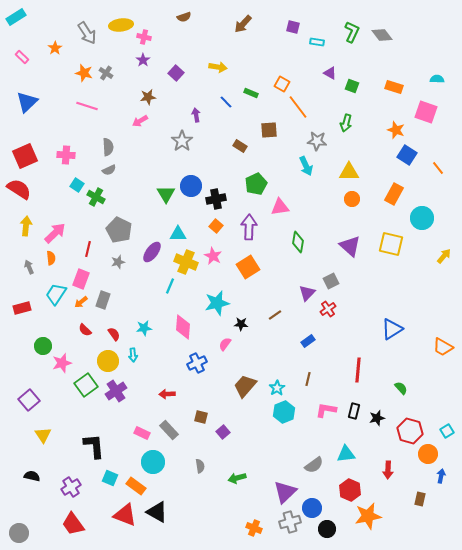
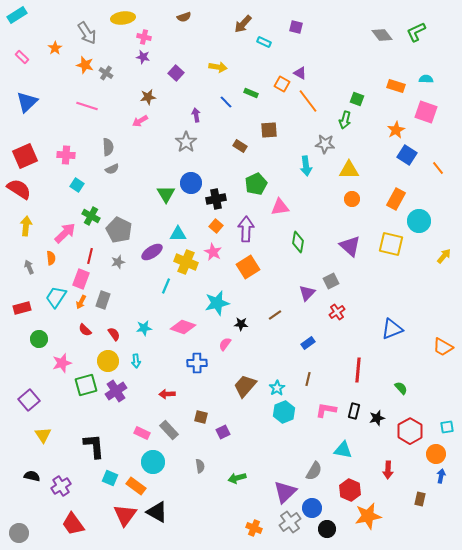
cyan rectangle at (16, 17): moved 1 px right, 2 px up
yellow ellipse at (121, 25): moved 2 px right, 7 px up
purple square at (293, 27): moved 3 px right
green L-shape at (352, 32): moved 64 px right; rotated 140 degrees counterclockwise
cyan rectangle at (317, 42): moved 53 px left; rotated 16 degrees clockwise
purple star at (143, 60): moved 3 px up; rotated 24 degrees counterclockwise
orange star at (84, 73): moved 1 px right, 8 px up
purple triangle at (330, 73): moved 30 px left
cyan semicircle at (437, 79): moved 11 px left
green square at (352, 86): moved 5 px right, 13 px down
orange rectangle at (394, 87): moved 2 px right, 1 px up
orange line at (298, 107): moved 10 px right, 6 px up
green arrow at (346, 123): moved 1 px left, 3 px up
orange star at (396, 130): rotated 24 degrees clockwise
gray star at (182, 141): moved 4 px right, 1 px down
gray star at (317, 141): moved 8 px right, 3 px down
cyan arrow at (306, 166): rotated 18 degrees clockwise
gray semicircle at (109, 170): moved 3 px right, 1 px up
yellow triangle at (349, 172): moved 2 px up
blue circle at (191, 186): moved 3 px up
orange rectangle at (394, 194): moved 2 px right, 5 px down
green cross at (96, 197): moved 5 px left, 19 px down
cyan circle at (422, 218): moved 3 px left, 3 px down
purple arrow at (249, 227): moved 3 px left, 2 px down
pink arrow at (55, 233): moved 10 px right
red line at (88, 249): moved 2 px right, 7 px down
purple ellipse at (152, 252): rotated 20 degrees clockwise
pink star at (213, 256): moved 4 px up
cyan line at (170, 286): moved 4 px left
cyan trapezoid at (56, 294): moved 3 px down
orange arrow at (81, 302): rotated 24 degrees counterclockwise
red cross at (328, 309): moved 9 px right, 3 px down
pink diamond at (183, 327): rotated 75 degrees counterclockwise
blue triangle at (392, 329): rotated 10 degrees clockwise
blue rectangle at (308, 341): moved 2 px down
green circle at (43, 346): moved 4 px left, 7 px up
cyan arrow at (133, 355): moved 3 px right, 6 px down
blue cross at (197, 363): rotated 24 degrees clockwise
green square at (86, 385): rotated 20 degrees clockwise
red hexagon at (410, 431): rotated 15 degrees clockwise
cyan square at (447, 431): moved 4 px up; rotated 24 degrees clockwise
purple square at (223, 432): rotated 16 degrees clockwise
cyan triangle at (346, 454): moved 3 px left, 4 px up; rotated 18 degrees clockwise
orange circle at (428, 454): moved 8 px right
gray semicircle at (314, 465): moved 6 px down; rotated 24 degrees counterclockwise
purple cross at (71, 487): moved 10 px left, 1 px up
red triangle at (125, 515): rotated 45 degrees clockwise
gray cross at (290, 522): rotated 20 degrees counterclockwise
